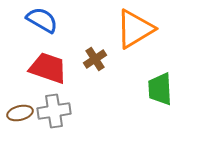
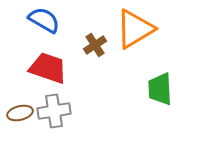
blue semicircle: moved 2 px right
brown cross: moved 14 px up
